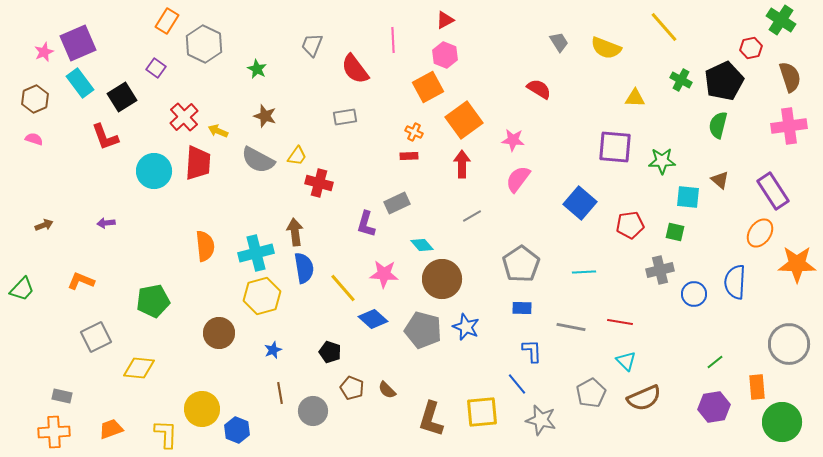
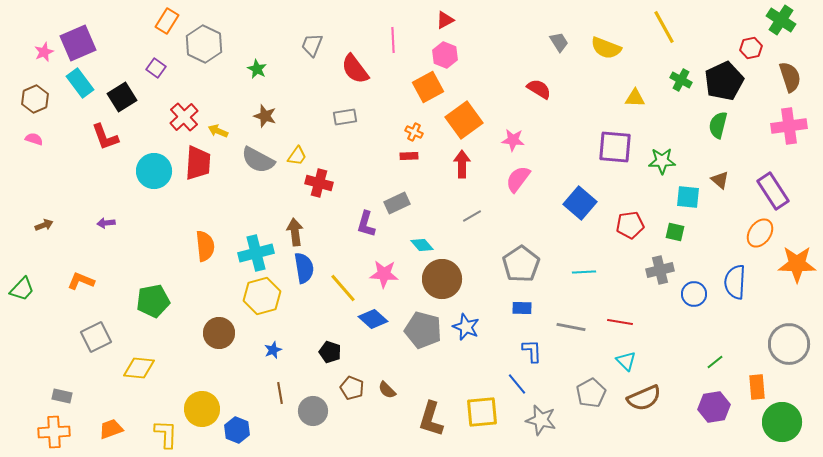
yellow line at (664, 27): rotated 12 degrees clockwise
